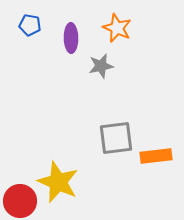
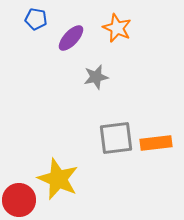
blue pentagon: moved 6 px right, 6 px up
purple ellipse: rotated 44 degrees clockwise
gray star: moved 5 px left, 11 px down
orange rectangle: moved 13 px up
yellow star: moved 3 px up
red circle: moved 1 px left, 1 px up
